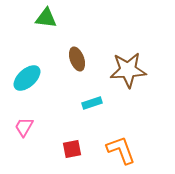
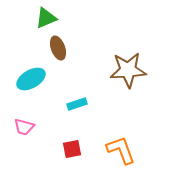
green triangle: rotated 30 degrees counterclockwise
brown ellipse: moved 19 px left, 11 px up
cyan ellipse: moved 4 px right, 1 px down; rotated 12 degrees clockwise
cyan rectangle: moved 15 px left, 1 px down
pink trapezoid: rotated 105 degrees counterclockwise
